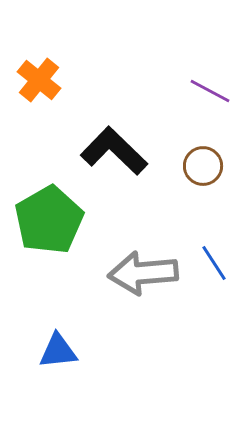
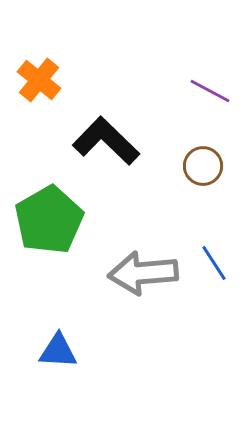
black L-shape: moved 8 px left, 10 px up
blue triangle: rotated 9 degrees clockwise
